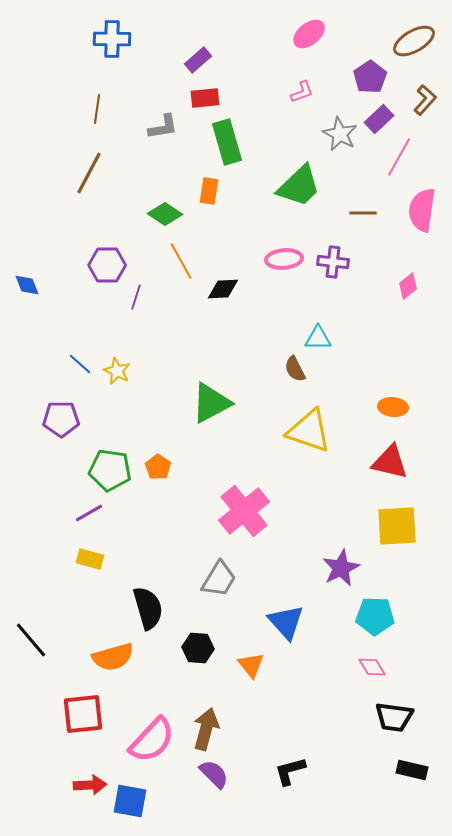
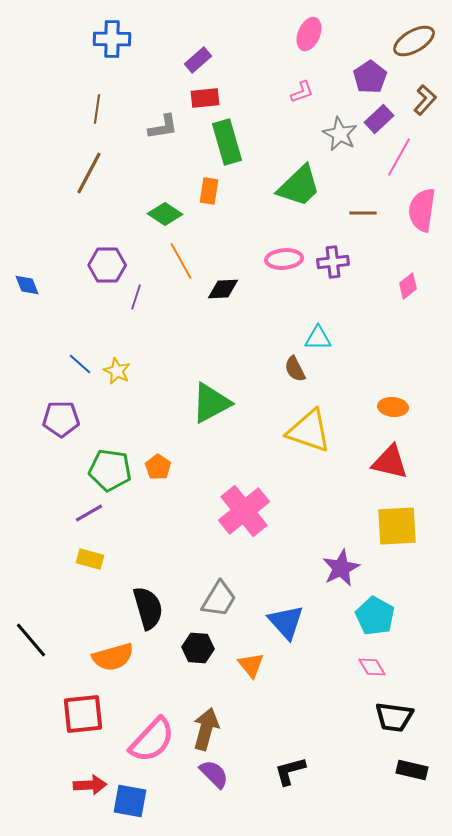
pink ellipse at (309, 34): rotated 28 degrees counterclockwise
purple cross at (333, 262): rotated 12 degrees counterclockwise
gray trapezoid at (219, 579): moved 20 px down
cyan pentagon at (375, 616): rotated 27 degrees clockwise
